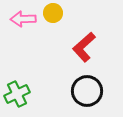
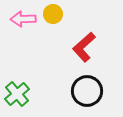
yellow circle: moved 1 px down
green cross: rotated 15 degrees counterclockwise
